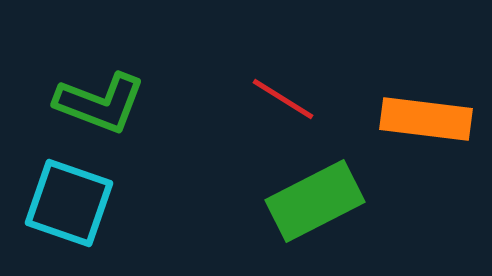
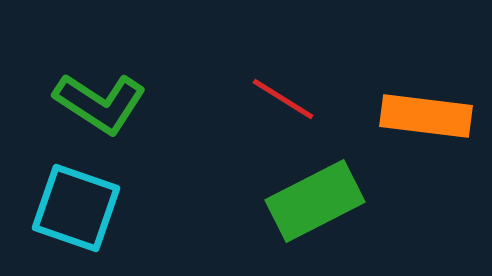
green L-shape: rotated 12 degrees clockwise
orange rectangle: moved 3 px up
cyan square: moved 7 px right, 5 px down
